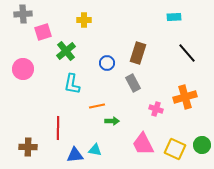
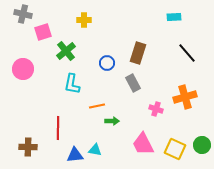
gray cross: rotated 18 degrees clockwise
